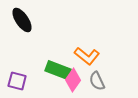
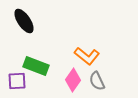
black ellipse: moved 2 px right, 1 px down
green rectangle: moved 22 px left, 4 px up
purple square: rotated 18 degrees counterclockwise
